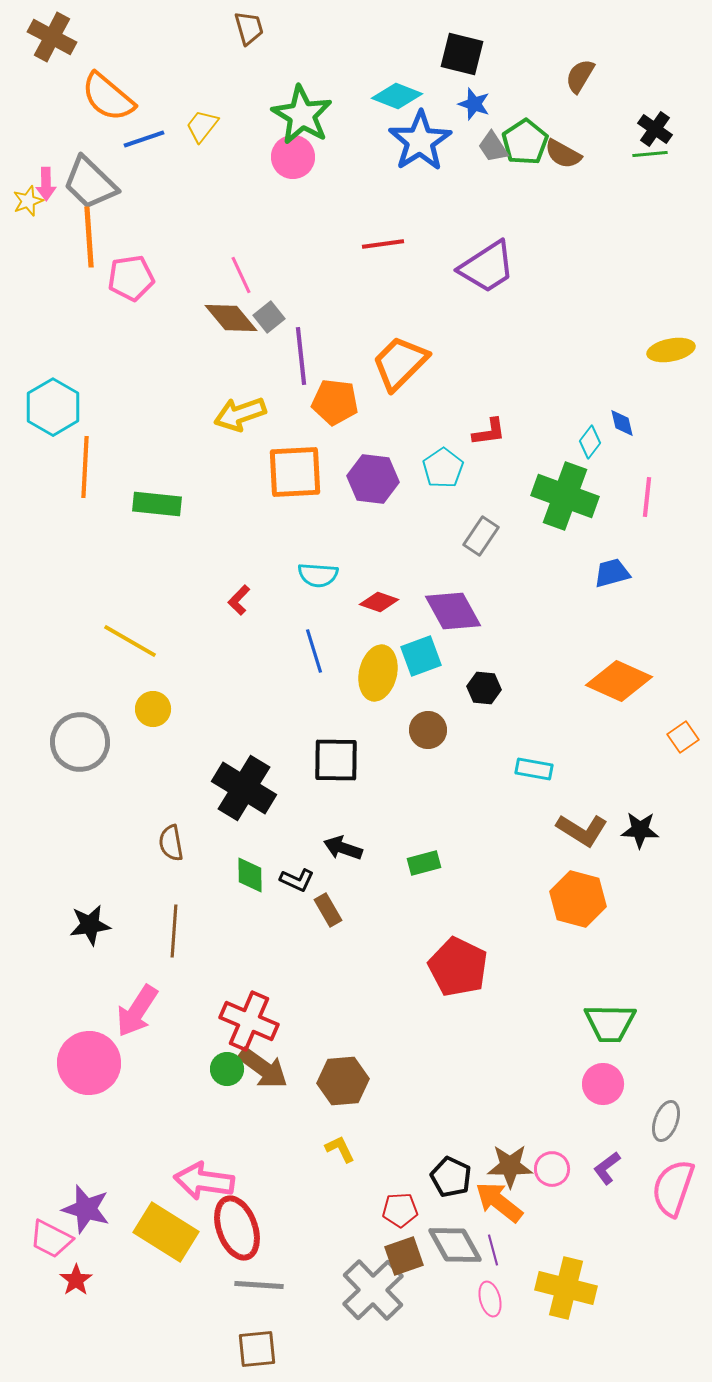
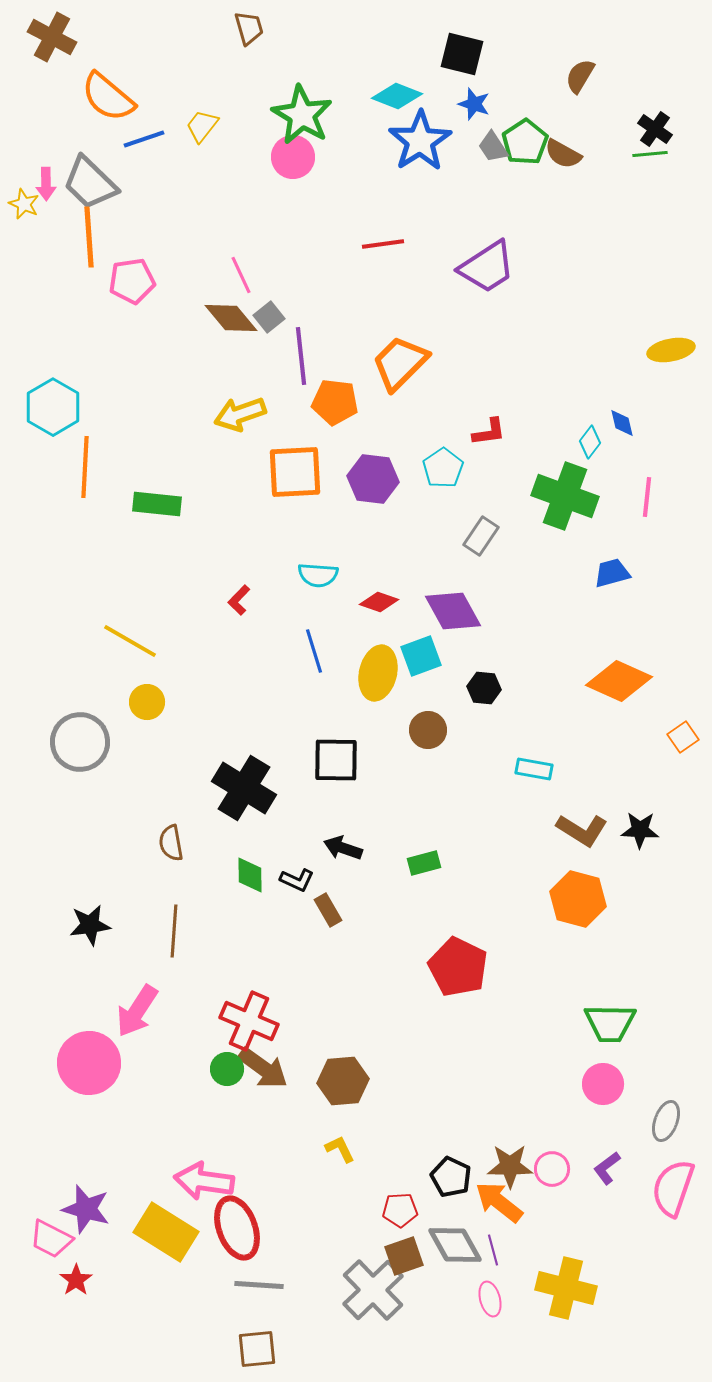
yellow star at (28, 201): moved 4 px left, 3 px down; rotated 28 degrees counterclockwise
pink pentagon at (131, 278): moved 1 px right, 3 px down
yellow circle at (153, 709): moved 6 px left, 7 px up
